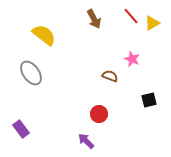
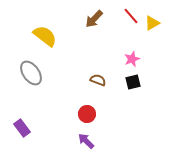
brown arrow: rotated 72 degrees clockwise
yellow semicircle: moved 1 px right, 1 px down
pink star: rotated 28 degrees clockwise
brown semicircle: moved 12 px left, 4 px down
black square: moved 16 px left, 18 px up
red circle: moved 12 px left
purple rectangle: moved 1 px right, 1 px up
